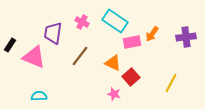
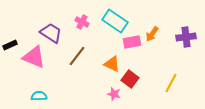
purple trapezoid: moved 2 px left; rotated 115 degrees clockwise
black rectangle: rotated 32 degrees clockwise
brown line: moved 3 px left
orange triangle: moved 1 px left, 1 px down
red square: moved 1 px left, 2 px down; rotated 12 degrees counterclockwise
